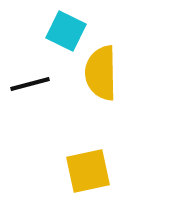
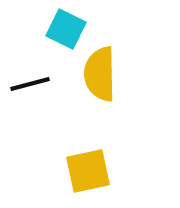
cyan square: moved 2 px up
yellow semicircle: moved 1 px left, 1 px down
